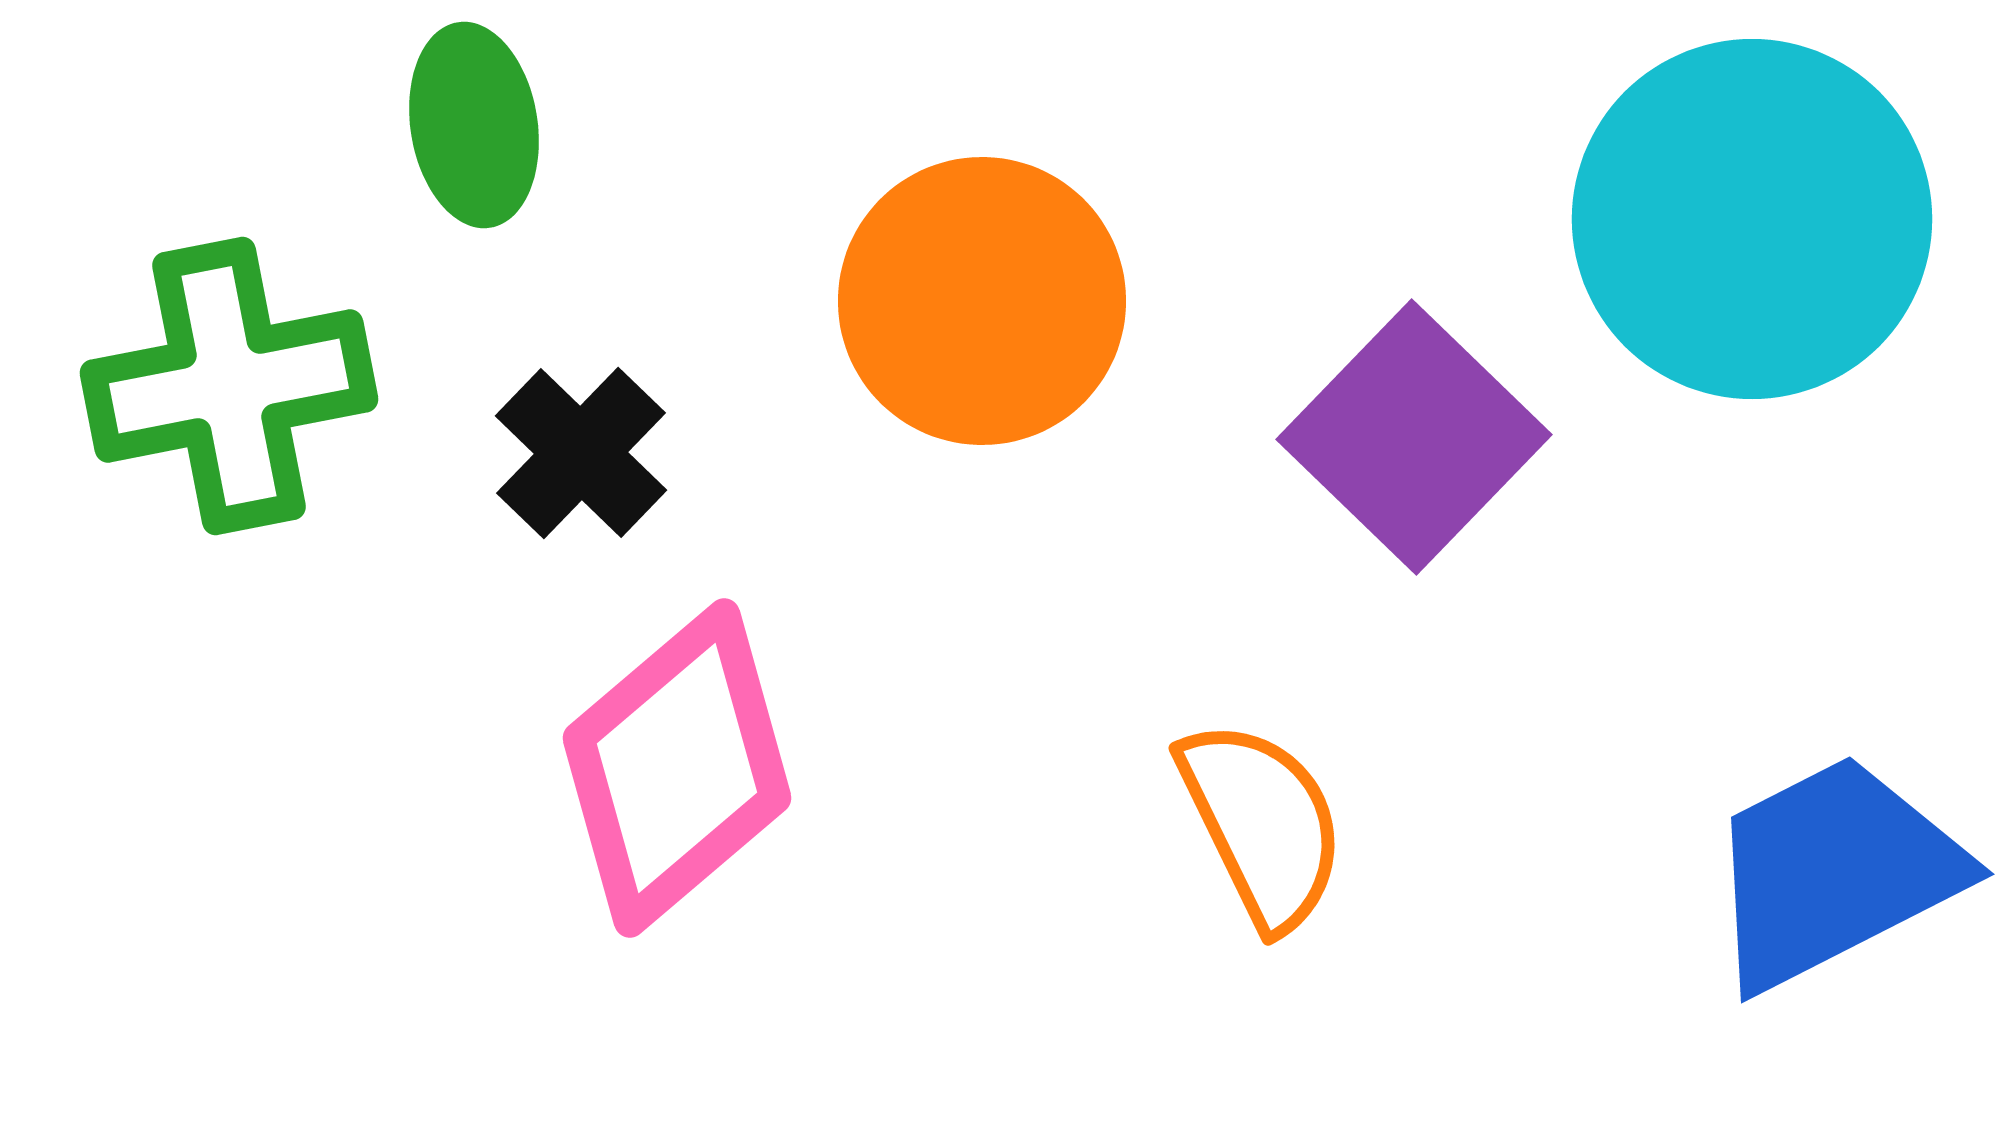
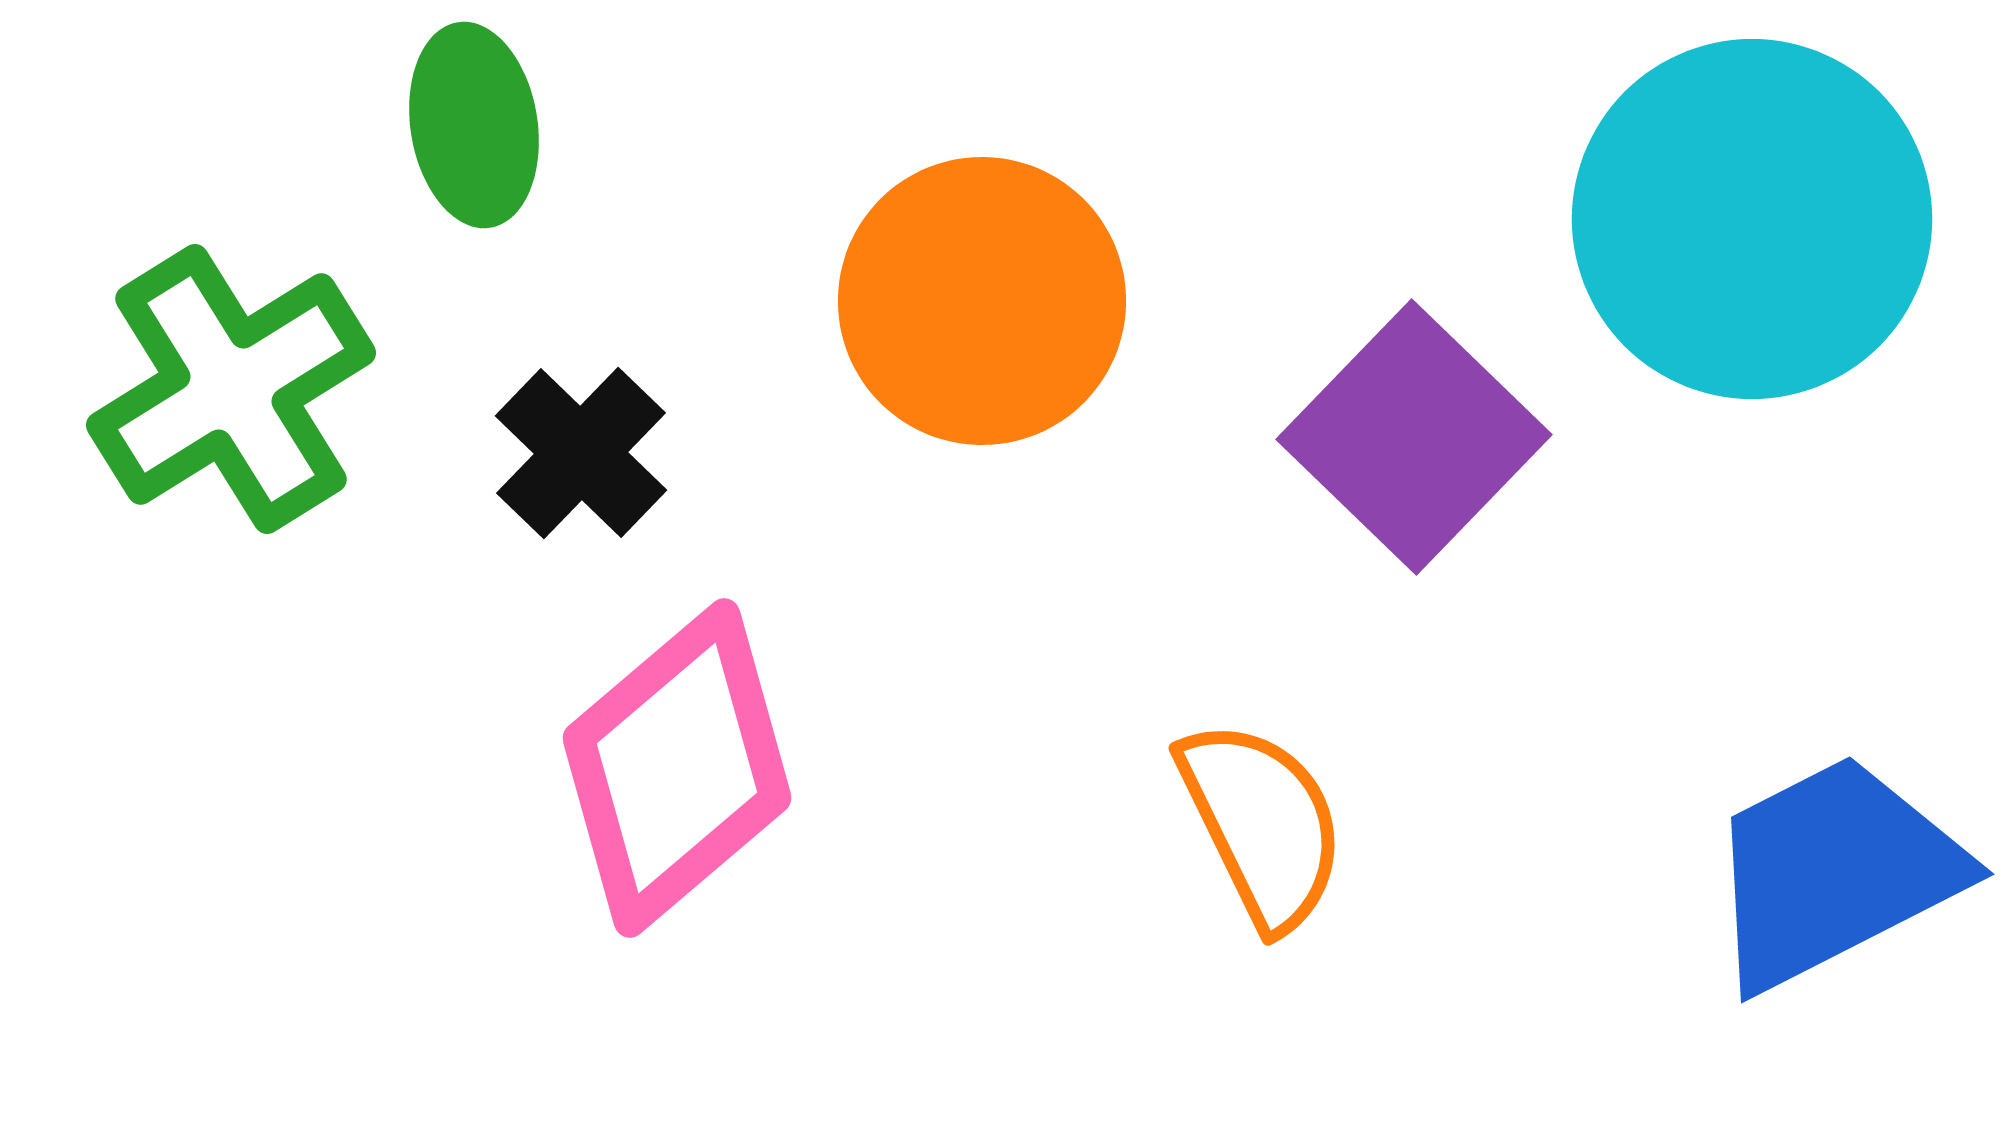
green cross: moved 2 px right, 3 px down; rotated 21 degrees counterclockwise
